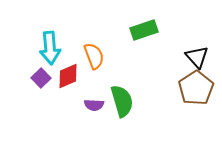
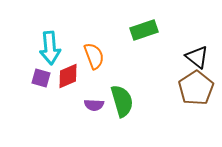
black triangle: rotated 10 degrees counterclockwise
purple square: rotated 30 degrees counterclockwise
